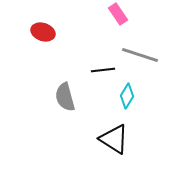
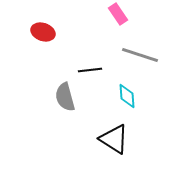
black line: moved 13 px left
cyan diamond: rotated 35 degrees counterclockwise
